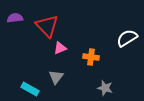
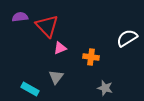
purple semicircle: moved 5 px right, 1 px up
